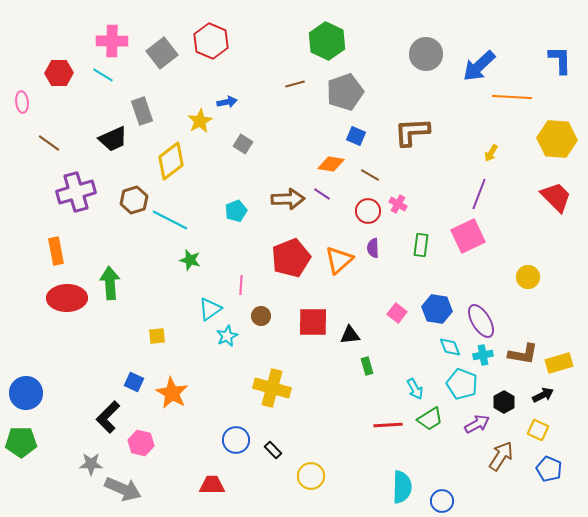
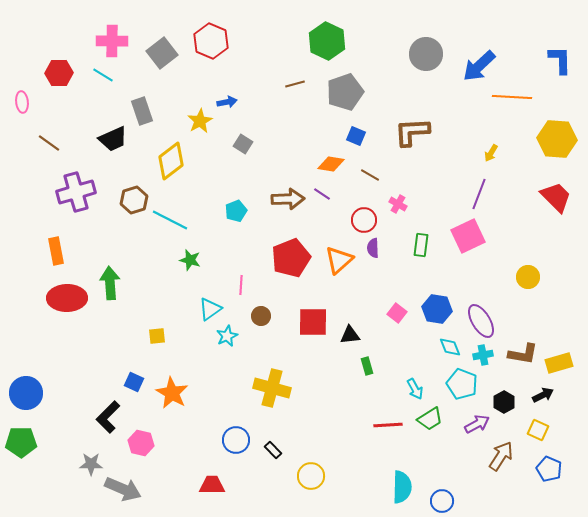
red circle at (368, 211): moved 4 px left, 9 px down
